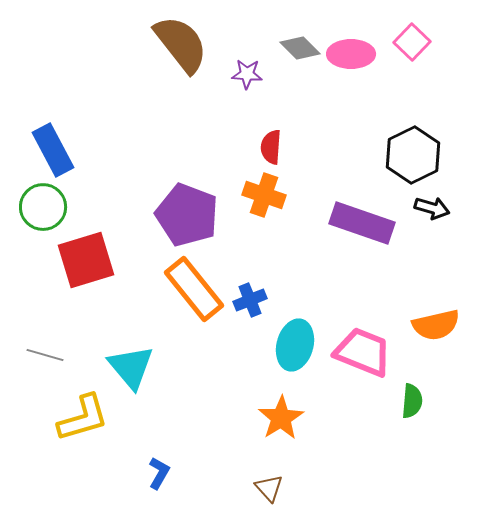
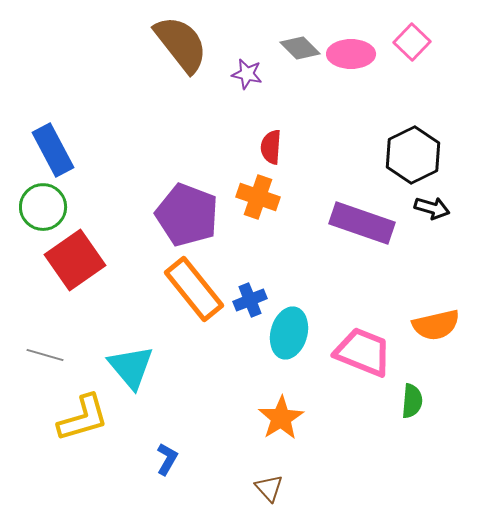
purple star: rotated 8 degrees clockwise
orange cross: moved 6 px left, 2 px down
red square: moved 11 px left; rotated 18 degrees counterclockwise
cyan ellipse: moved 6 px left, 12 px up
blue L-shape: moved 8 px right, 14 px up
